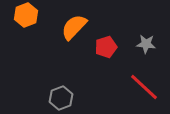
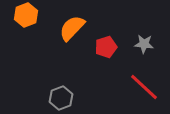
orange semicircle: moved 2 px left, 1 px down
gray star: moved 2 px left
